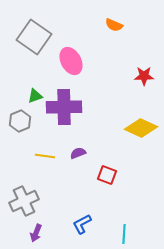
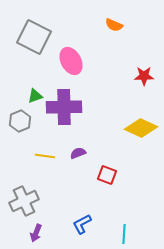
gray square: rotated 8 degrees counterclockwise
